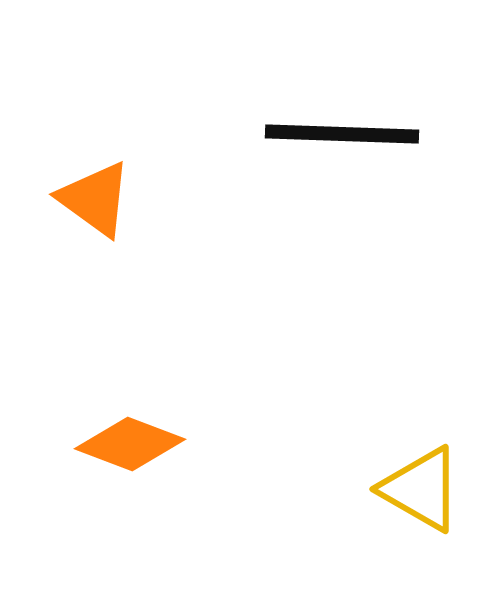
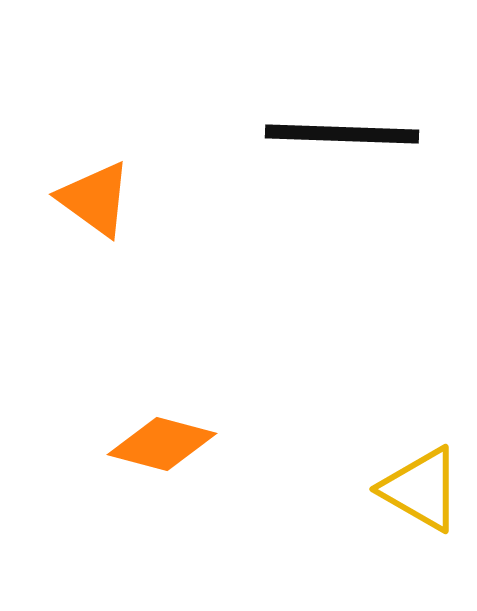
orange diamond: moved 32 px right; rotated 6 degrees counterclockwise
